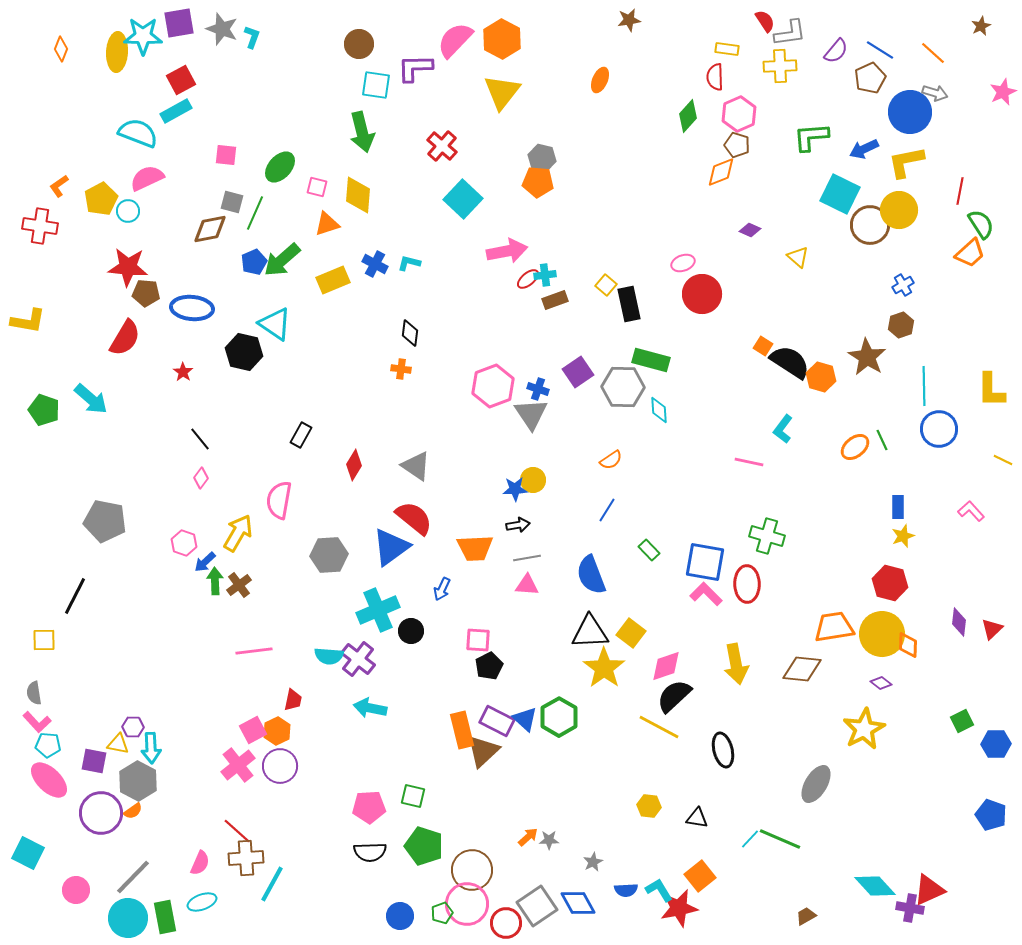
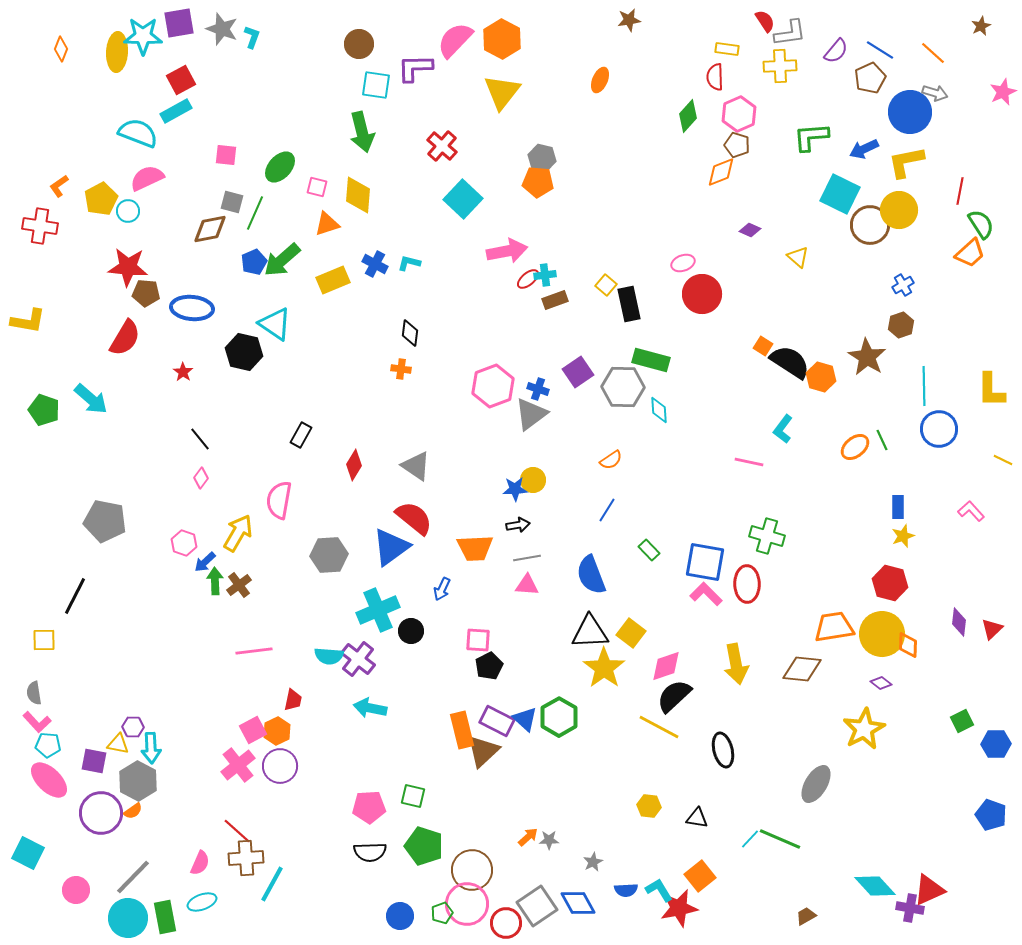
gray triangle at (531, 414): rotated 27 degrees clockwise
